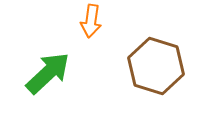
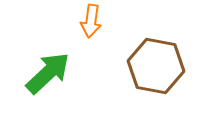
brown hexagon: rotated 6 degrees counterclockwise
